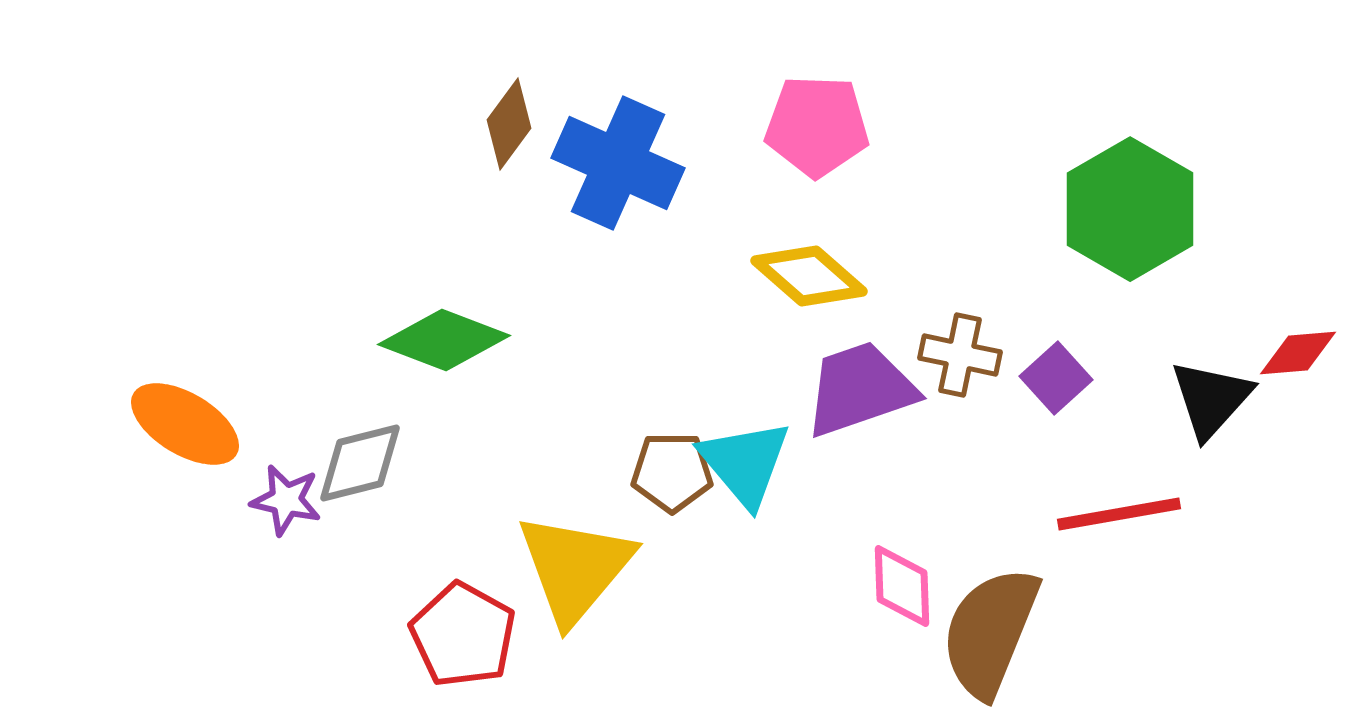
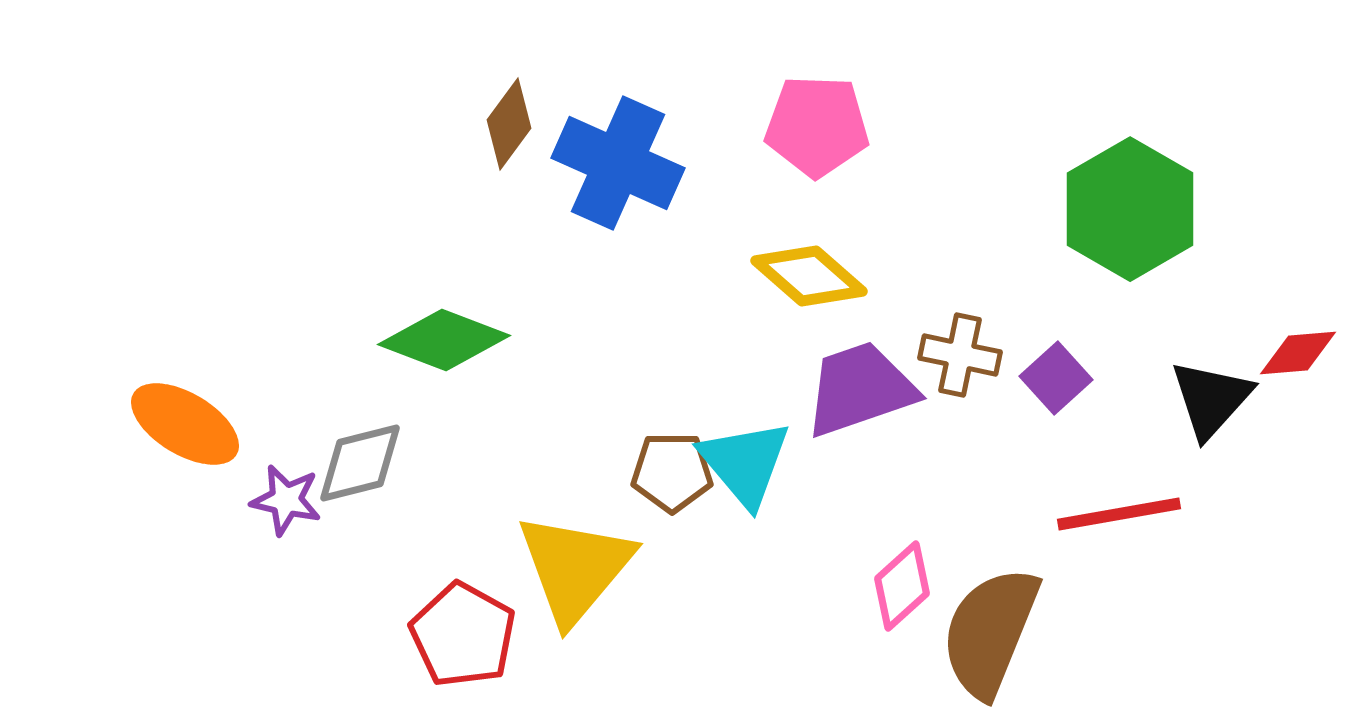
pink diamond: rotated 50 degrees clockwise
